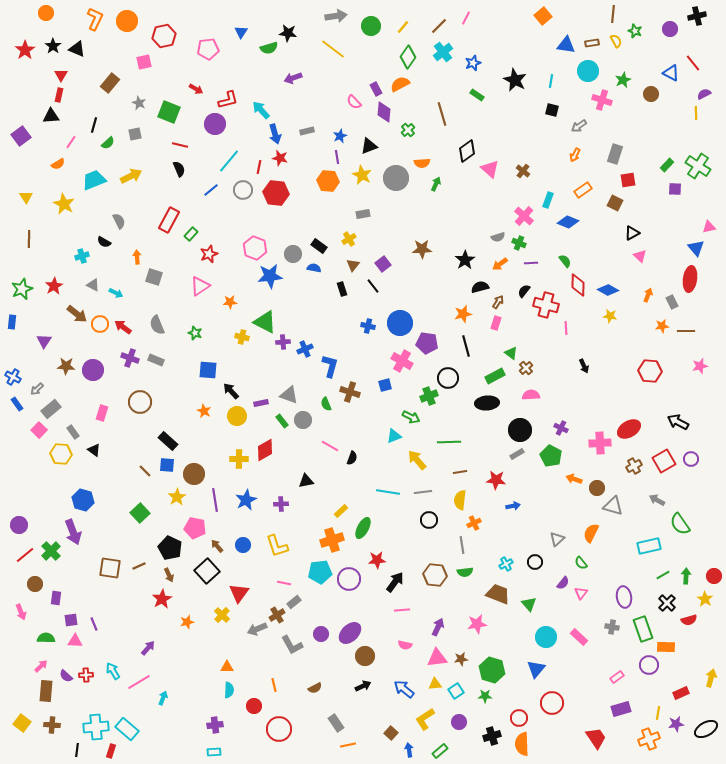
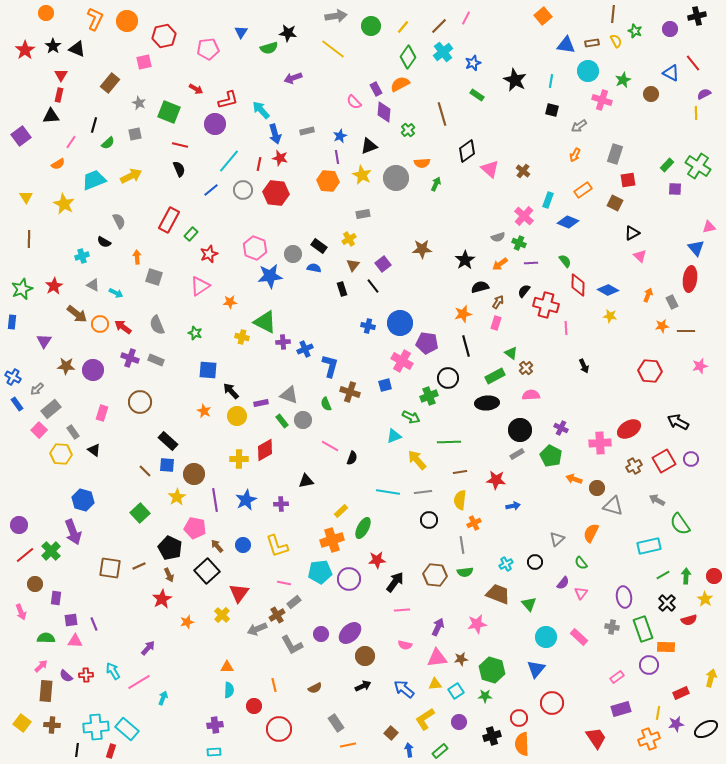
red line at (259, 167): moved 3 px up
